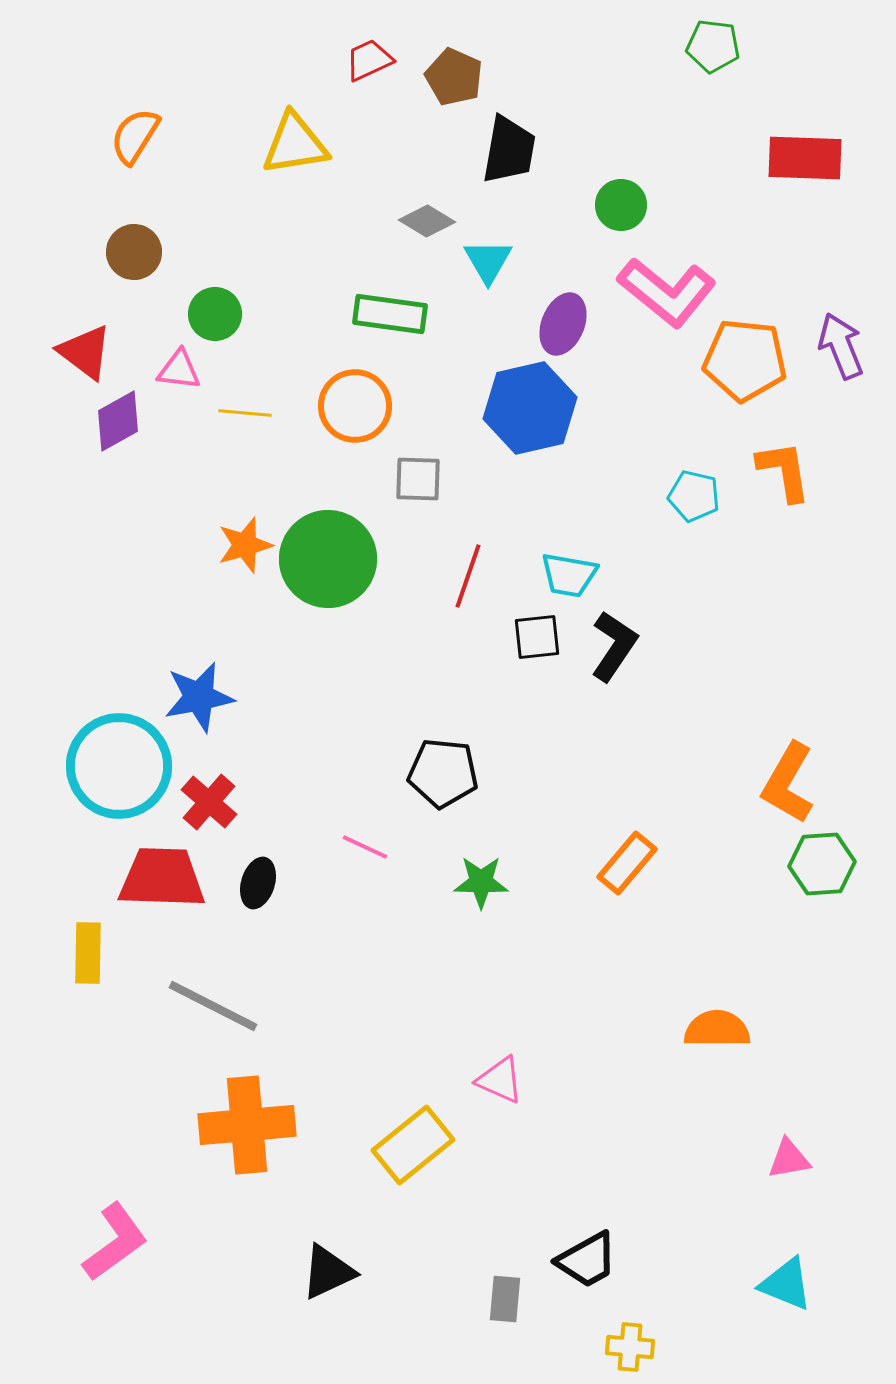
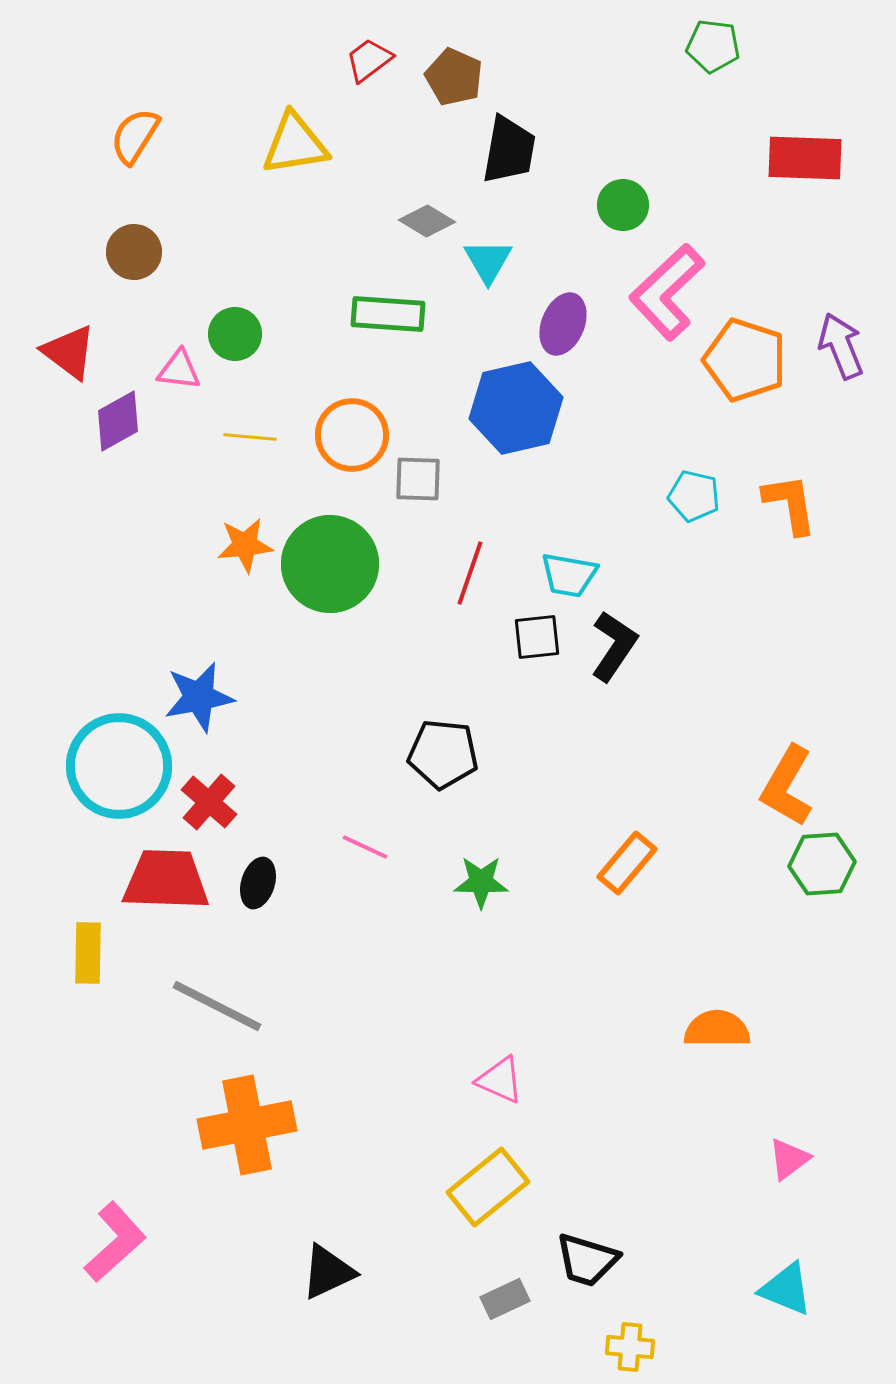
red trapezoid at (369, 60): rotated 12 degrees counterclockwise
green circle at (621, 205): moved 2 px right
pink L-shape at (667, 292): rotated 98 degrees clockwise
green circle at (215, 314): moved 20 px right, 20 px down
green rectangle at (390, 314): moved 2 px left; rotated 4 degrees counterclockwise
red triangle at (85, 352): moved 16 px left
orange pentagon at (745, 360): rotated 12 degrees clockwise
orange circle at (355, 406): moved 3 px left, 29 px down
blue hexagon at (530, 408): moved 14 px left
yellow line at (245, 413): moved 5 px right, 24 px down
orange L-shape at (784, 471): moved 6 px right, 33 px down
orange star at (245, 545): rotated 10 degrees clockwise
green circle at (328, 559): moved 2 px right, 5 px down
red line at (468, 576): moved 2 px right, 3 px up
black pentagon at (443, 773): moved 19 px up
orange L-shape at (788, 783): moved 1 px left, 3 px down
red trapezoid at (162, 878): moved 4 px right, 2 px down
gray line at (213, 1006): moved 4 px right
orange cross at (247, 1125): rotated 6 degrees counterclockwise
yellow rectangle at (413, 1145): moved 75 px right, 42 px down
pink triangle at (789, 1159): rotated 27 degrees counterclockwise
pink L-shape at (115, 1242): rotated 6 degrees counterclockwise
black trapezoid at (587, 1260): rotated 46 degrees clockwise
cyan triangle at (786, 1284): moved 5 px down
gray rectangle at (505, 1299): rotated 60 degrees clockwise
